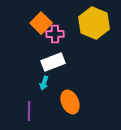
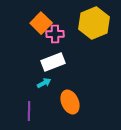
yellow hexagon: rotated 16 degrees clockwise
cyan arrow: rotated 136 degrees counterclockwise
